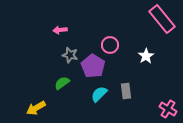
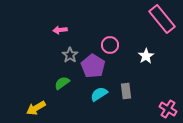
gray star: rotated 21 degrees clockwise
cyan semicircle: rotated 12 degrees clockwise
